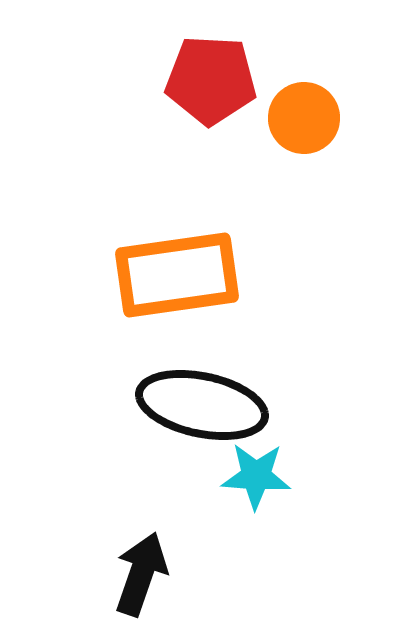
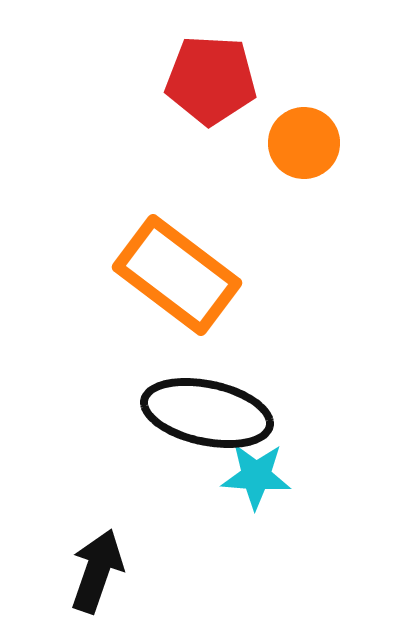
orange circle: moved 25 px down
orange rectangle: rotated 45 degrees clockwise
black ellipse: moved 5 px right, 8 px down
black arrow: moved 44 px left, 3 px up
